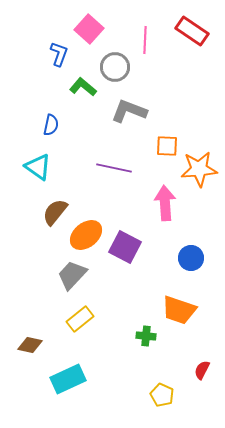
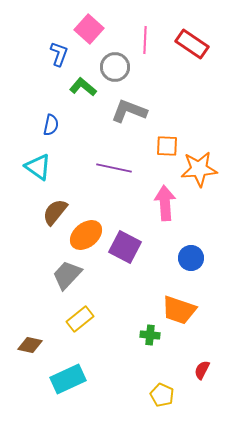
red rectangle: moved 13 px down
gray trapezoid: moved 5 px left
green cross: moved 4 px right, 1 px up
